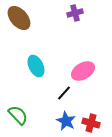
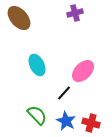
cyan ellipse: moved 1 px right, 1 px up
pink ellipse: rotated 15 degrees counterclockwise
green semicircle: moved 19 px right
